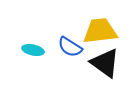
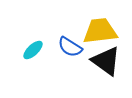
cyan ellipse: rotated 55 degrees counterclockwise
black triangle: moved 1 px right, 2 px up
